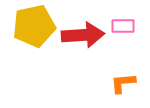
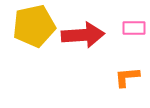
pink rectangle: moved 11 px right, 2 px down
orange L-shape: moved 4 px right, 6 px up
